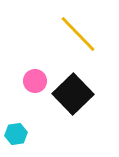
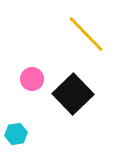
yellow line: moved 8 px right
pink circle: moved 3 px left, 2 px up
